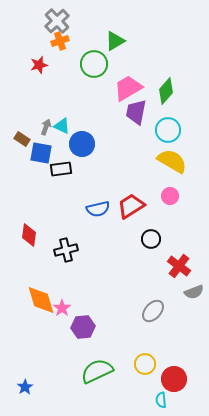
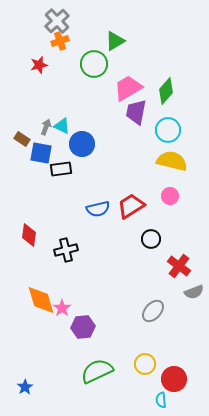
yellow semicircle: rotated 16 degrees counterclockwise
